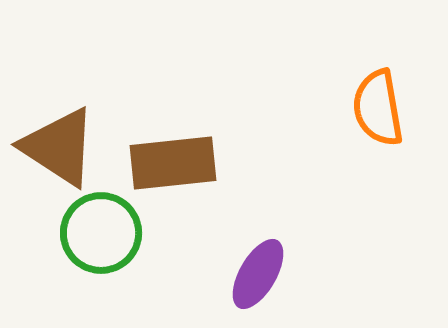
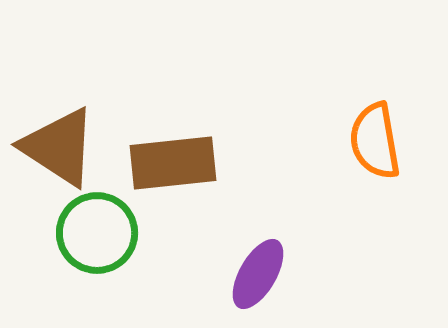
orange semicircle: moved 3 px left, 33 px down
green circle: moved 4 px left
